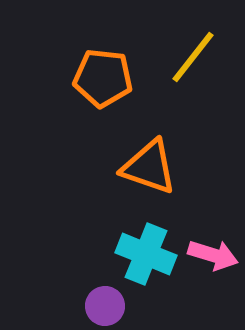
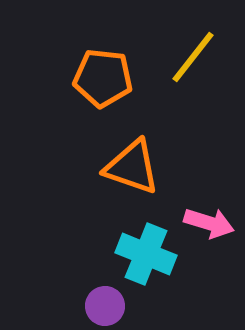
orange triangle: moved 17 px left
pink arrow: moved 4 px left, 32 px up
